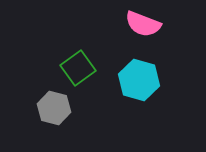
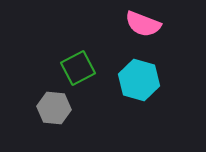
green square: rotated 8 degrees clockwise
gray hexagon: rotated 8 degrees counterclockwise
